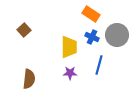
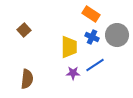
blue line: moved 4 px left; rotated 42 degrees clockwise
purple star: moved 3 px right
brown semicircle: moved 2 px left
